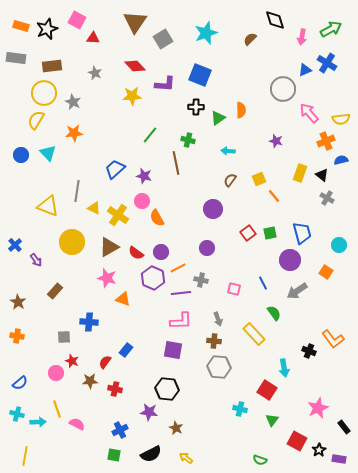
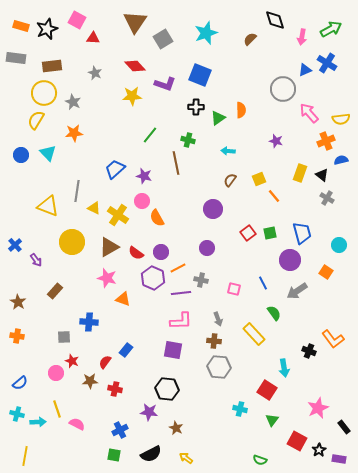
purple L-shape at (165, 84): rotated 15 degrees clockwise
